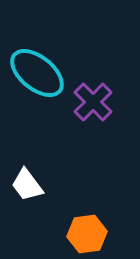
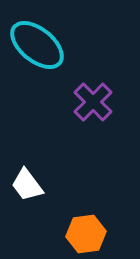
cyan ellipse: moved 28 px up
orange hexagon: moved 1 px left
